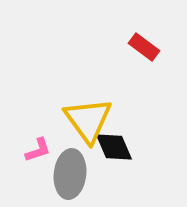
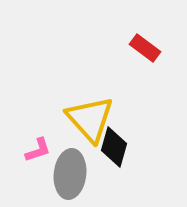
red rectangle: moved 1 px right, 1 px down
yellow triangle: moved 2 px right, 1 px up; rotated 6 degrees counterclockwise
black diamond: rotated 39 degrees clockwise
